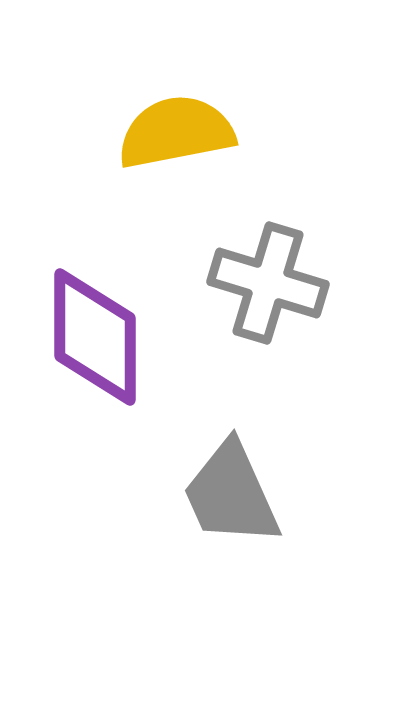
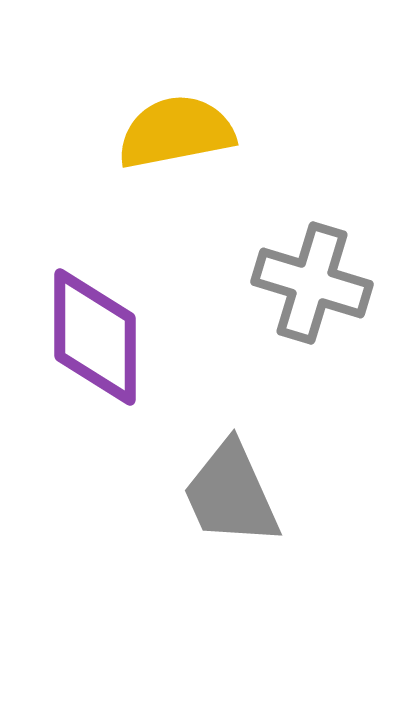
gray cross: moved 44 px right
